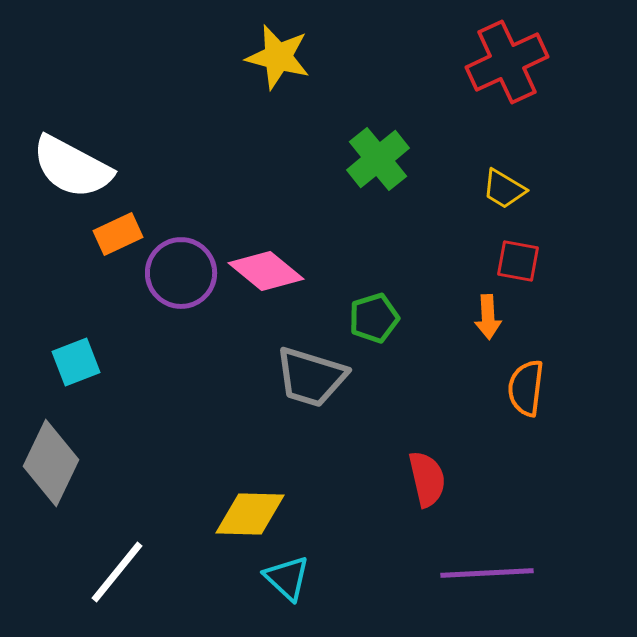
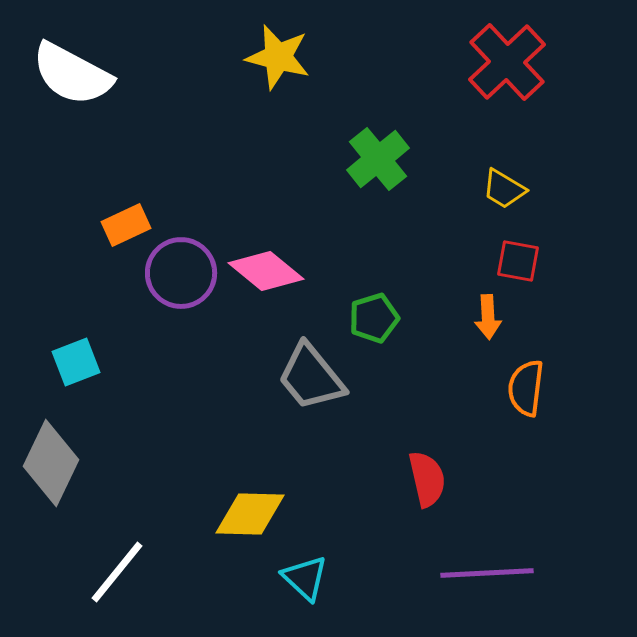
red cross: rotated 18 degrees counterclockwise
white semicircle: moved 93 px up
orange rectangle: moved 8 px right, 9 px up
gray trapezoid: rotated 34 degrees clockwise
cyan triangle: moved 18 px right
